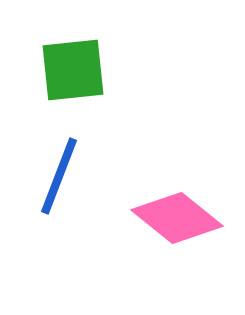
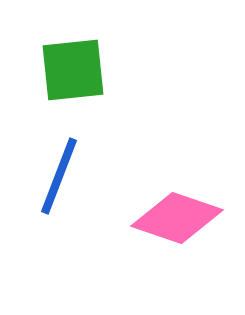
pink diamond: rotated 20 degrees counterclockwise
